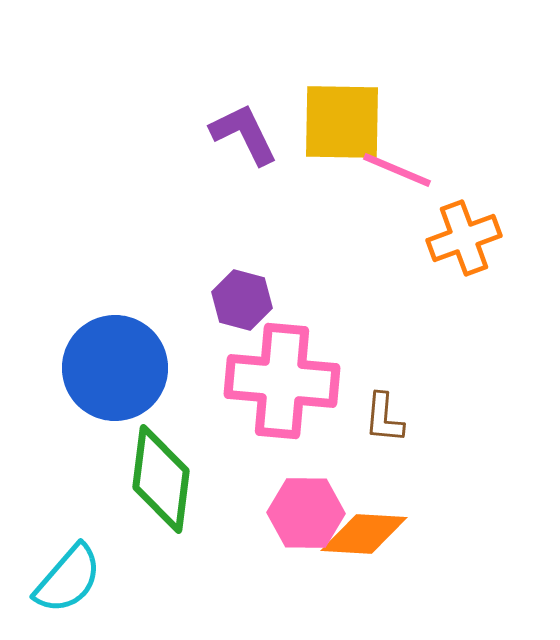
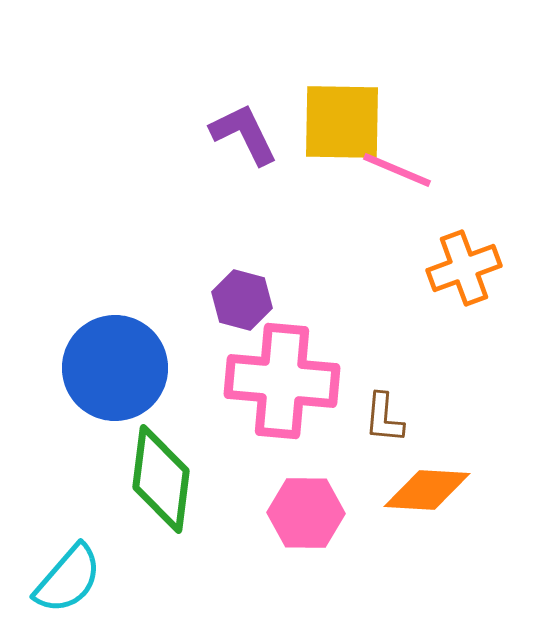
orange cross: moved 30 px down
orange diamond: moved 63 px right, 44 px up
